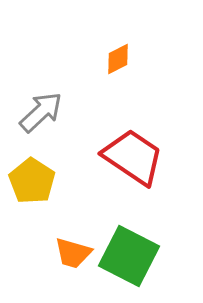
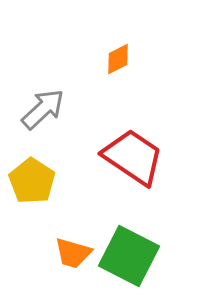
gray arrow: moved 2 px right, 3 px up
